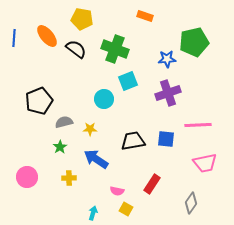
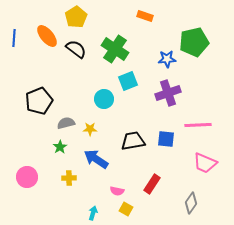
yellow pentagon: moved 6 px left, 2 px up; rotated 30 degrees clockwise
green cross: rotated 12 degrees clockwise
gray semicircle: moved 2 px right, 1 px down
pink trapezoid: rotated 35 degrees clockwise
